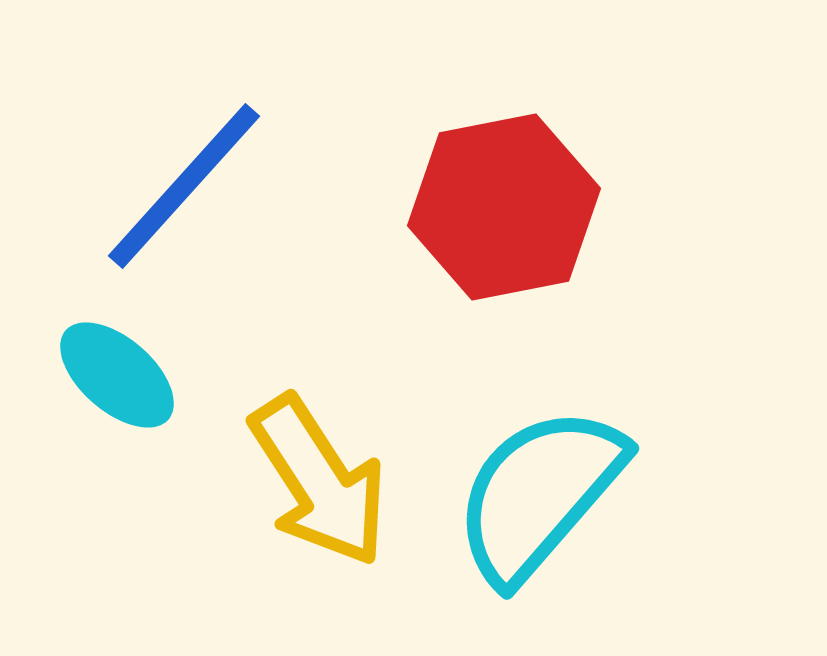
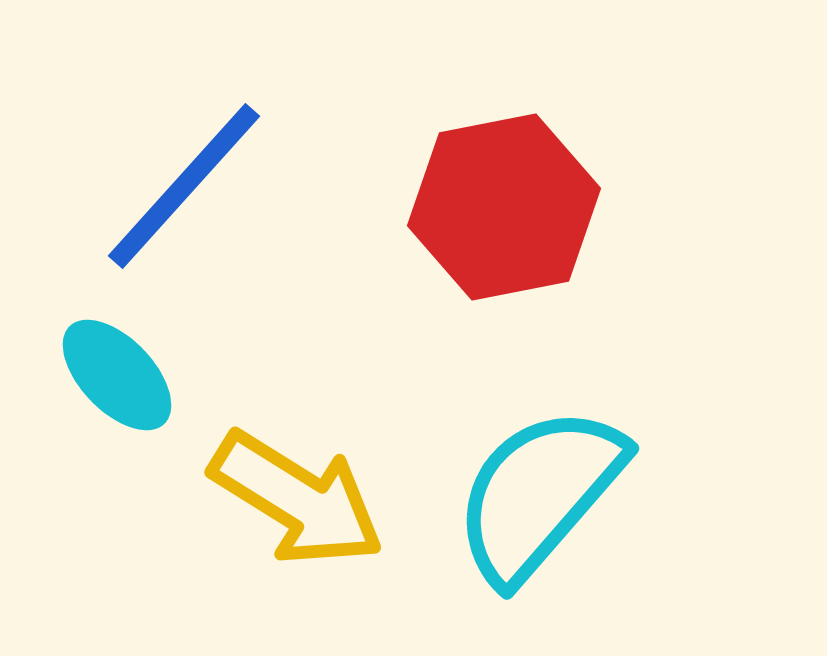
cyan ellipse: rotated 5 degrees clockwise
yellow arrow: moved 22 px left, 18 px down; rotated 25 degrees counterclockwise
